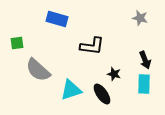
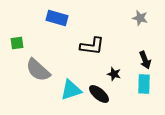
blue rectangle: moved 1 px up
black ellipse: moved 3 px left; rotated 15 degrees counterclockwise
